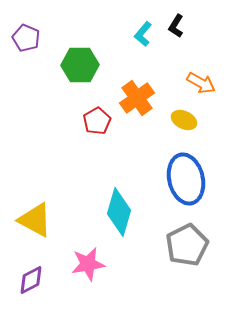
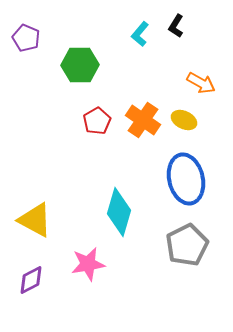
cyan L-shape: moved 3 px left
orange cross: moved 6 px right, 22 px down; rotated 20 degrees counterclockwise
